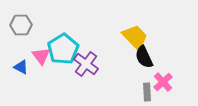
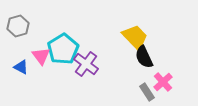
gray hexagon: moved 3 px left, 1 px down; rotated 15 degrees counterclockwise
gray rectangle: rotated 30 degrees counterclockwise
